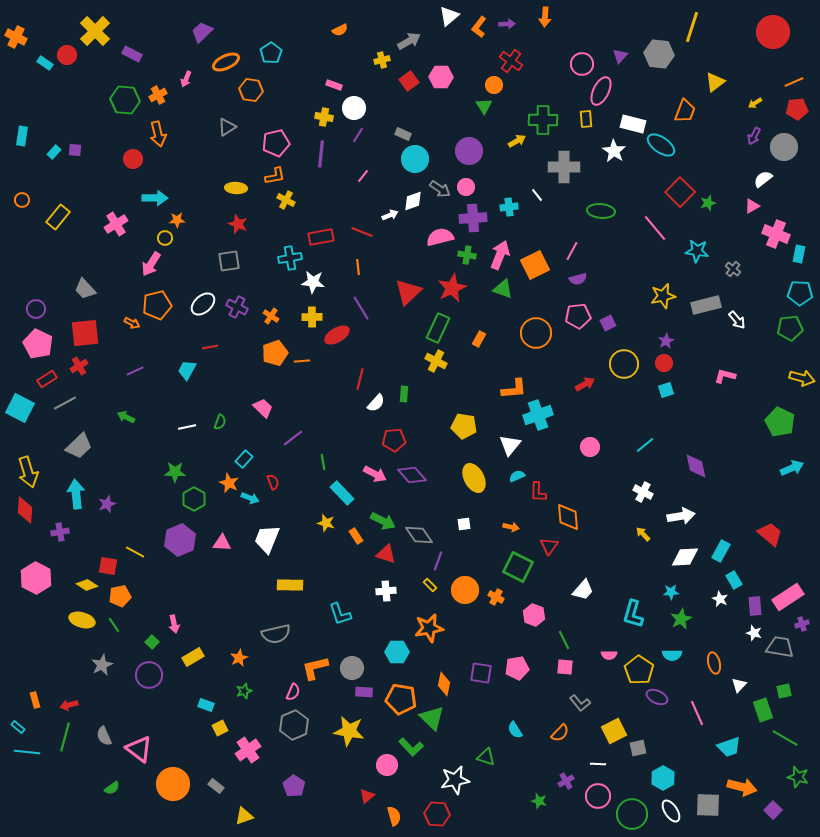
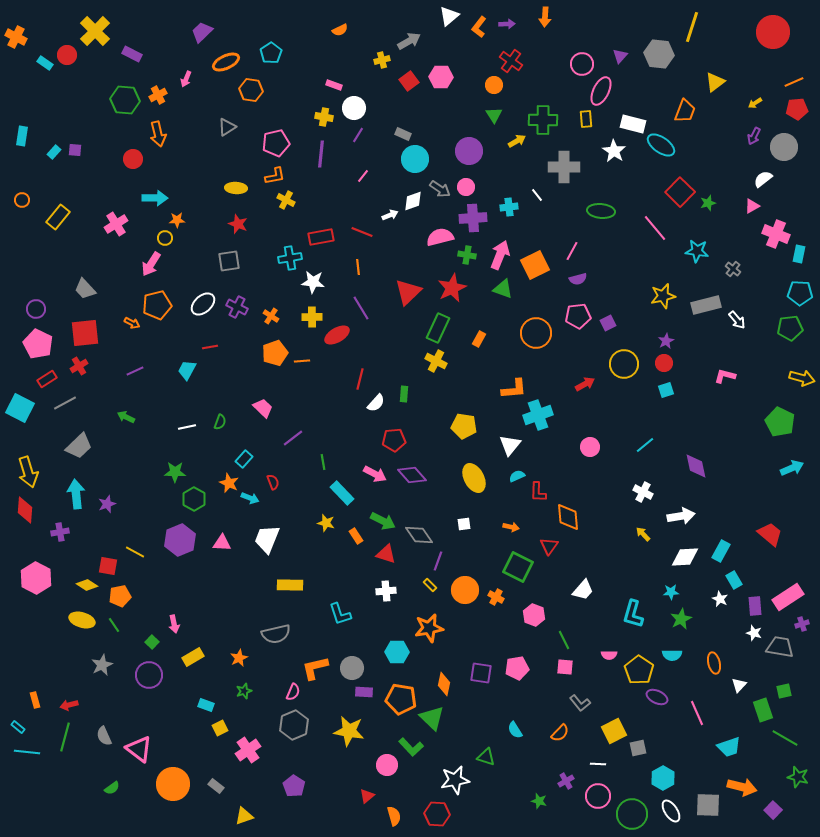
green triangle at (484, 106): moved 10 px right, 9 px down
